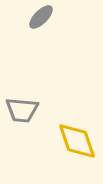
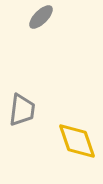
gray trapezoid: rotated 88 degrees counterclockwise
